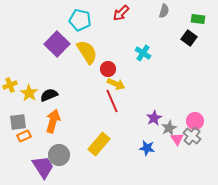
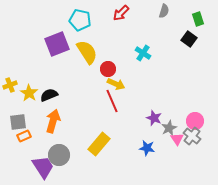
green rectangle: rotated 64 degrees clockwise
black square: moved 1 px down
purple square: rotated 25 degrees clockwise
purple star: rotated 21 degrees counterclockwise
